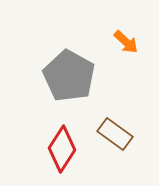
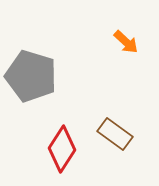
gray pentagon: moved 38 px left; rotated 12 degrees counterclockwise
